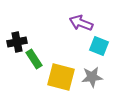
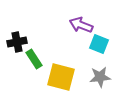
purple arrow: moved 2 px down
cyan square: moved 2 px up
gray star: moved 8 px right
